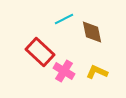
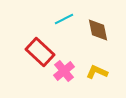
brown diamond: moved 6 px right, 2 px up
pink cross: rotated 20 degrees clockwise
